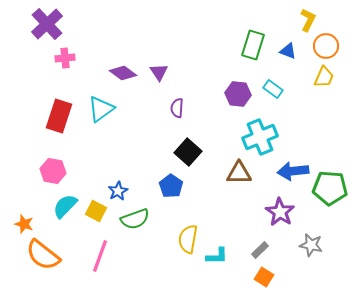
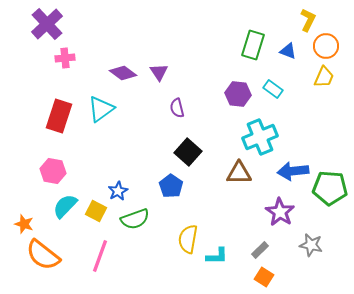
purple semicircle: rotated 18 degrees counterclockwise
